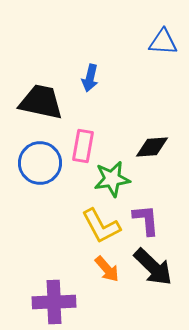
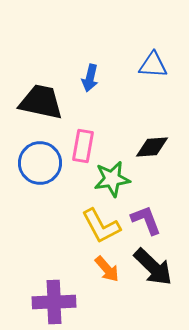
blue triangle: moved 10 px left, 23 px down
purple L-shape: rotated 16 degrees counterclockwise
